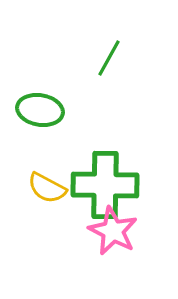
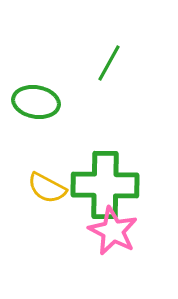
green line: moved 5 px down
green ellipse: moved 4 px left, 8 px up
